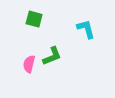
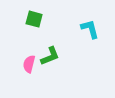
cyan L-shape: moved 4 px right
green L-shape: moved 2 px left
